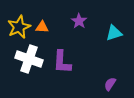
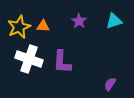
orange triangle: moved 1 px right, 1 px up
cyan triangle: moved 12 px up
